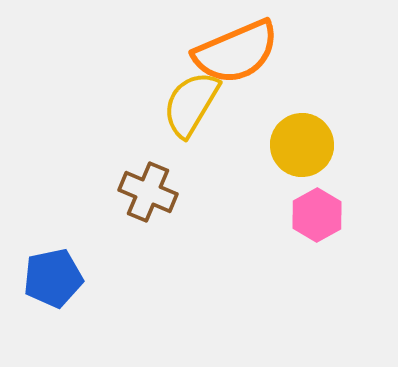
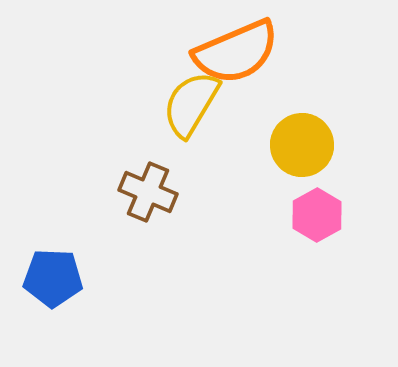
blue pentagon: rotated 14 degrees clockwise
